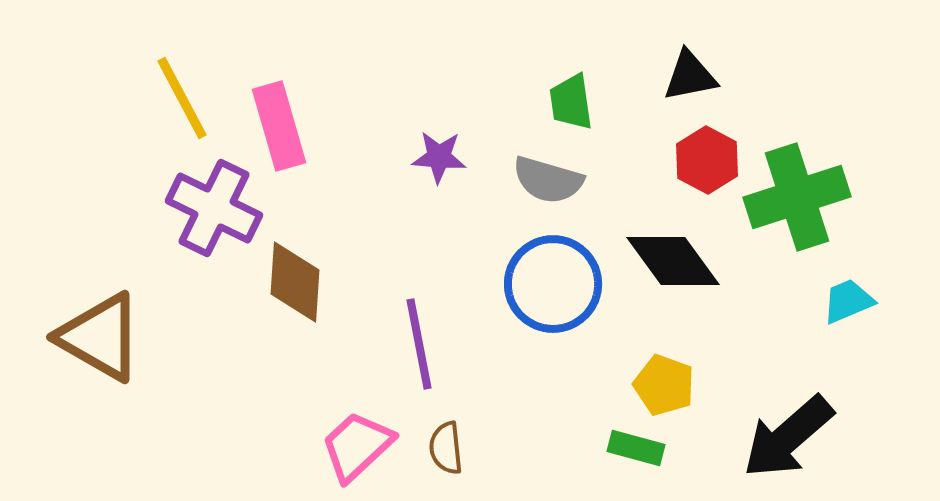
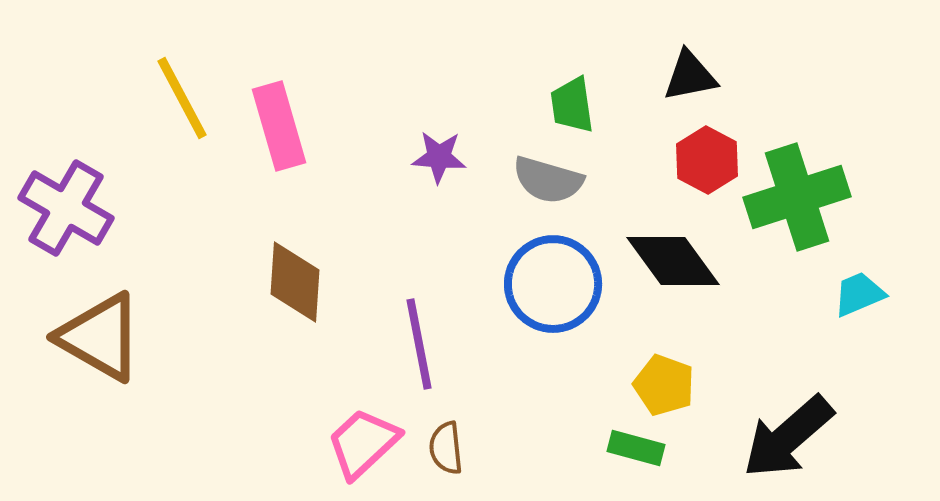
green trapezoid: moved 1 px right, 3 px down
purple cross: moved 148 px left; rotated 4 degrees clockwise
cyan trapezoid: moved 11 px right, 7 px up
pink trapezoid: moved 6 px right, 3 px up
